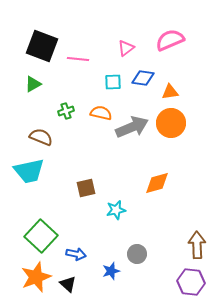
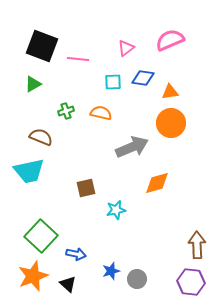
gray arrow: moved 20 px down
gray circle: moved 25 px down
orange star: moved 3 px left, 1 px up
